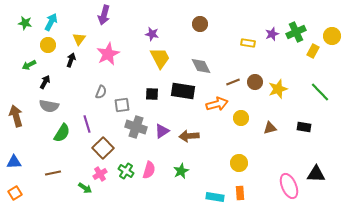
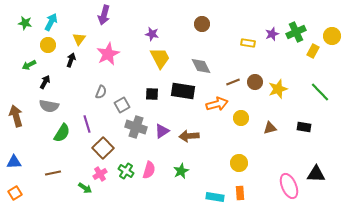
brown circle at (200, 24): moved 2 px right
gray square at (122, 105): rotated 21 degrees counterclockwise
